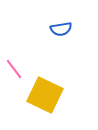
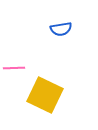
pink line: moved 1 px up; rotated 55 degrees counterclockwise
